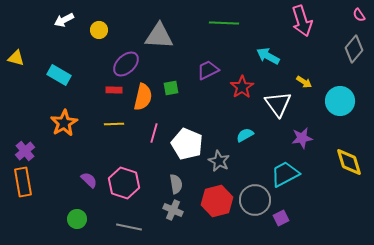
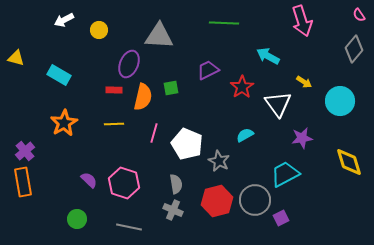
purple ellipse: moved 3 px right; rotated 24 degrees counterclockwise
